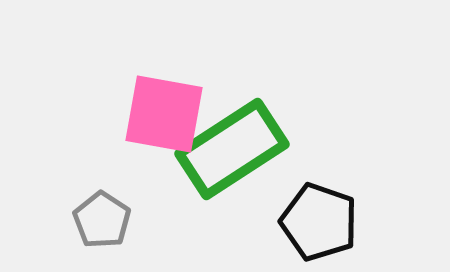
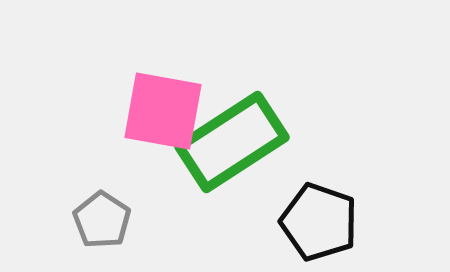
pink square: moved 1 px left, 3 px up
green rectangle: moved 7 px up
